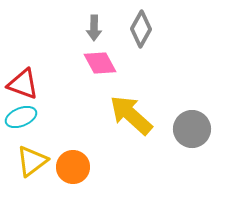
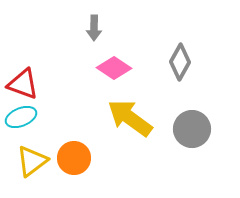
gray diamond: moved 39 px right, 33 px down
pink diamond: moved 14 px right, 5 px down; rotated 28 degrees counterclockwise
yellow arrow: moved 1 px left, 3 px down; rotated 6 degrees counterclockwise
orange circle: moved 1 px right, 9 px up
